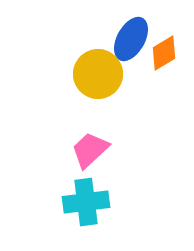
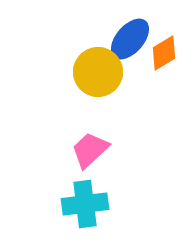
blue ellipse: moved 1 px left; rotated 12 degrees clockwise
yellow circle: moved 2 px up
cyan cross: moved 1 px left, 2 px down
